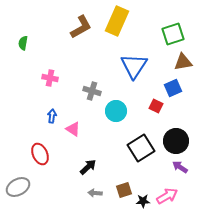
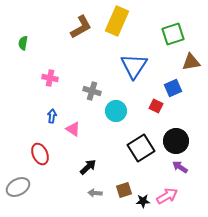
brown triangle: moved 8 px right
